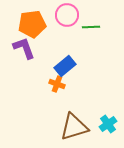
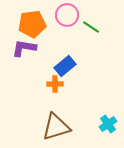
green line: rotated 36 degrees clockwise
purple L-shape: rotated 60 degrees counterclockwise
orange cross: moved 2 px left; rotated 21 degrees counterclockwise
brown triangle: moved 18 px left
